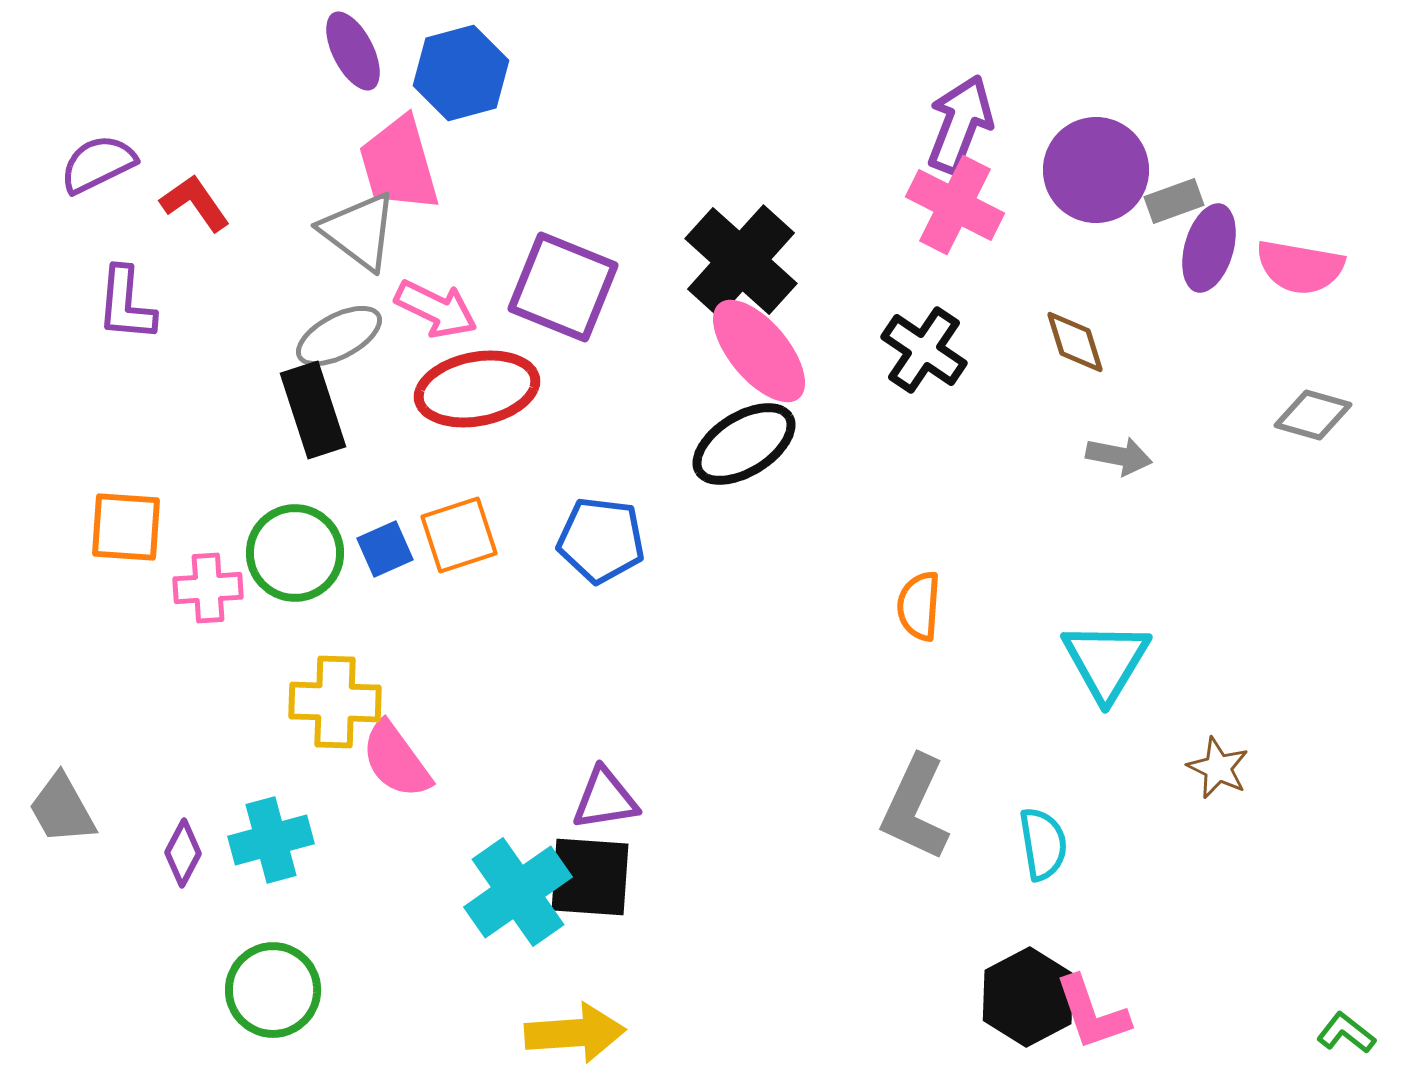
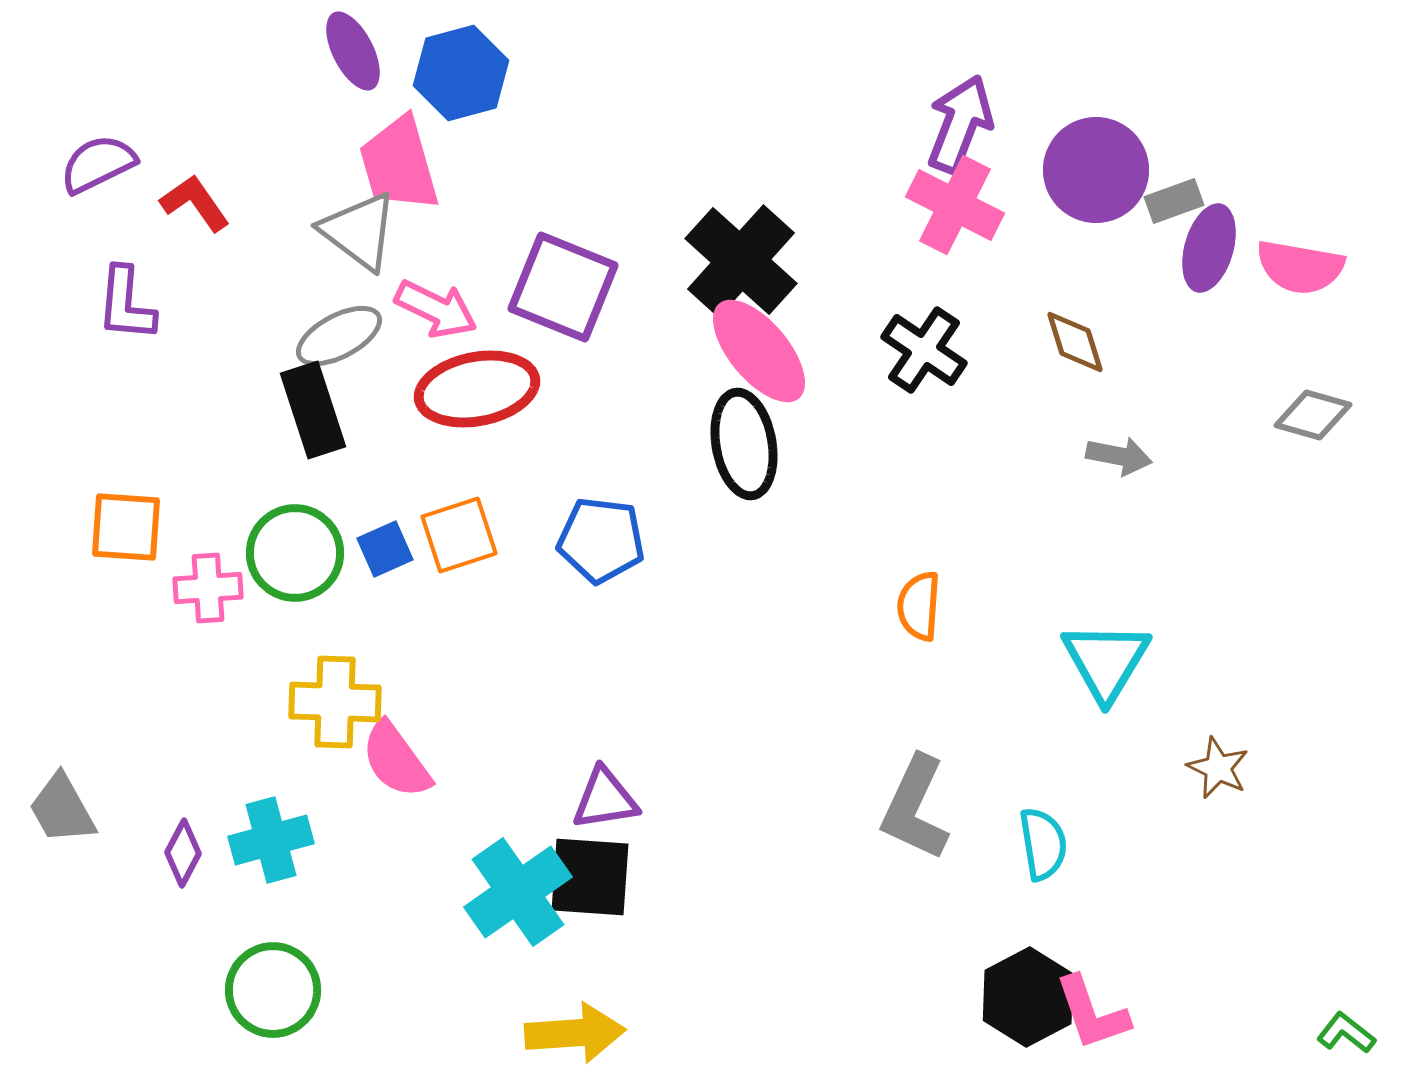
black ellipse at (744, 444): rotated 68 degrees counterclockwise
